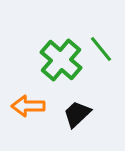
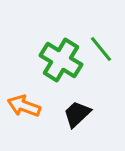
green cross: rotated 9 degrees counterclockwise
orange arrow: moved 4 px left; rotated 20 degrees clockwise
